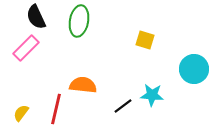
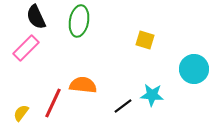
red line: moved 3 px left, 6 px up; rotated 12 degrees clockwise
